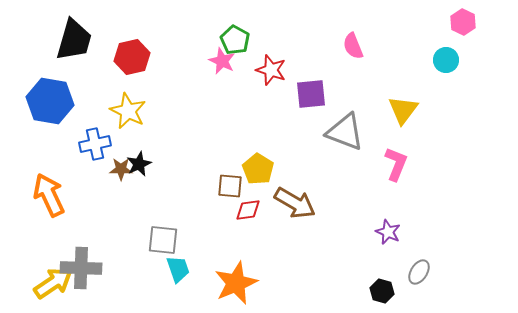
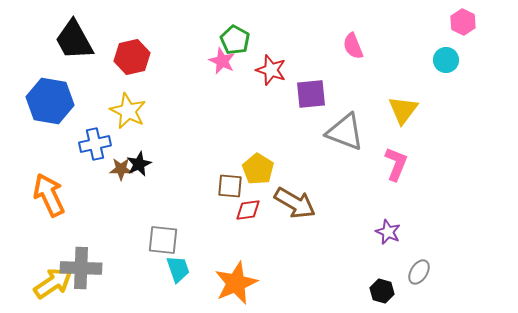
black trapezoid: rotated 135 degrees clockwise
